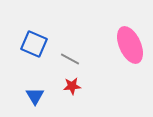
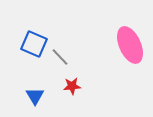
gray line: moved 10 px left, 2 px up; rotated 18 degrees clockwise
